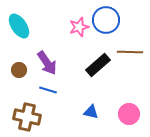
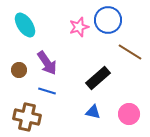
blue circle: moved 2 px right
cyan ellipse: moved 6 px right, 1 px up
brown line: rotated 30 degrees clockwise
black rectangle: moved 13 px down
blue line: moved 1 px left, 1 px down
blue triangle: moved 2 px right
